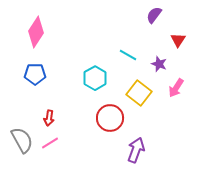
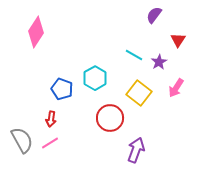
cyan line: moved 6 px right
purple star: moved 2 px up; rotated 21 degrees clockwise
blue pentagon: moved 27 px right, 15 px down; rotated 20 degrees clockwise
red arrow: moved 2 px right, 1 px down
